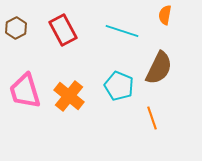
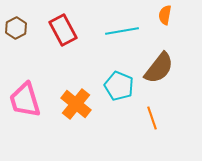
cyan line: rotated 28 degrees counterclockwise
brown semicircle: rotated 12 degrees clockwise
pink trapezoid: moved 9 px down
orange cross: moved 7 px right, 8 px down
